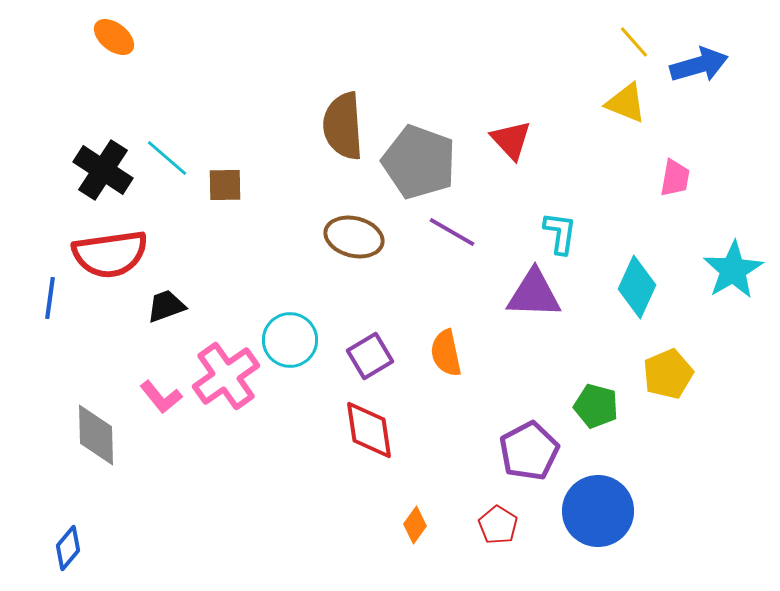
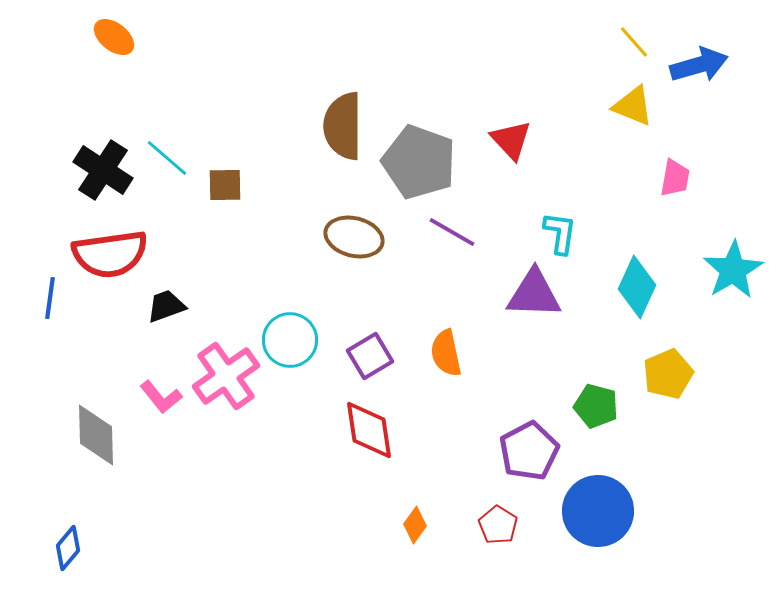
yellow triangle: moved 7 px right, 3 px down
brown semicircle: rotated 4 degrees clockwise
